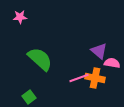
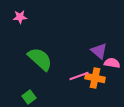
pink line: moved 2 px up
